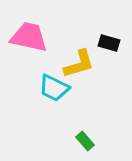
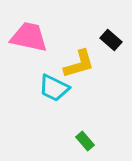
black rectangle: moved 2 px right, 3 px up; rotated 25 degrees clockwise
